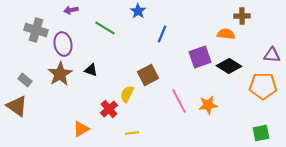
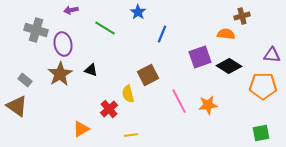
blue star: moved 1 px down
brown cross: rotated 14 degrees counterclockwise
yellow semicircle: moved 1 px right; rotated 42 degrees counterclockwise
yellow line: moved 1 px left, 2 px down
